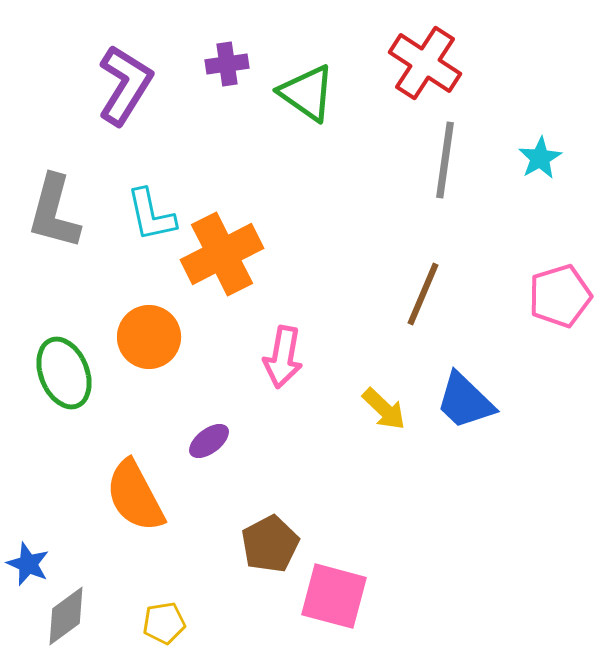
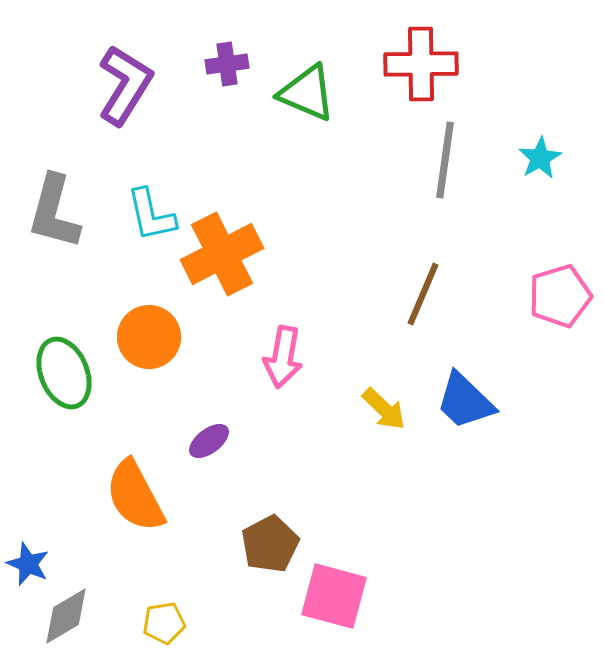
red cross: moved 4 px left, 1 px down; rotated 34 degrees counterclockwise
green triangle: rotated 12 degrees counterclockwise
gray diamond: rotated 6 degrees clockwise
